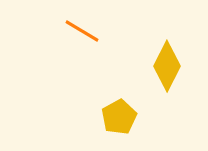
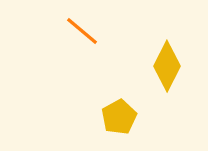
orange line: rotated 9 degrees clockwise
